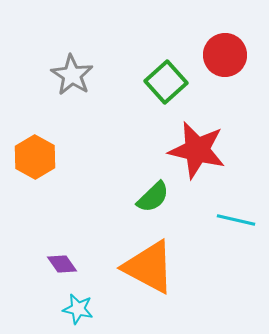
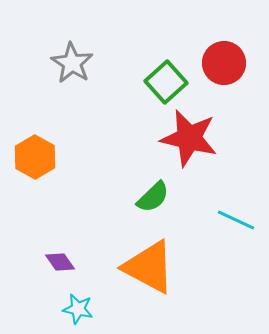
red circle: moved 1 px left, 8 px down
gray star: moved 12 px up
red star: moved 8 px left, 12 px up
cyan line: rotated 12 degrees clockwise
purple diamond: moved 2 px left, 2 px up
